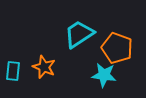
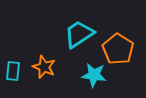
orange pentagon: moved 1 px right, 1 px down; rotated 12 degrees clockwise
cyan star: moved 10 px left
